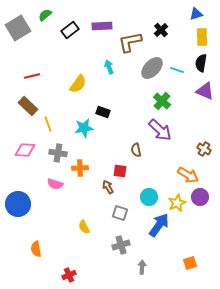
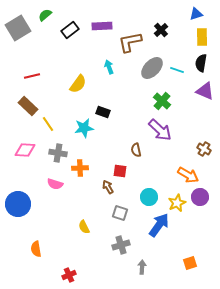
yellow line at (48, 124): rotated 14 degrees counterclockwise
